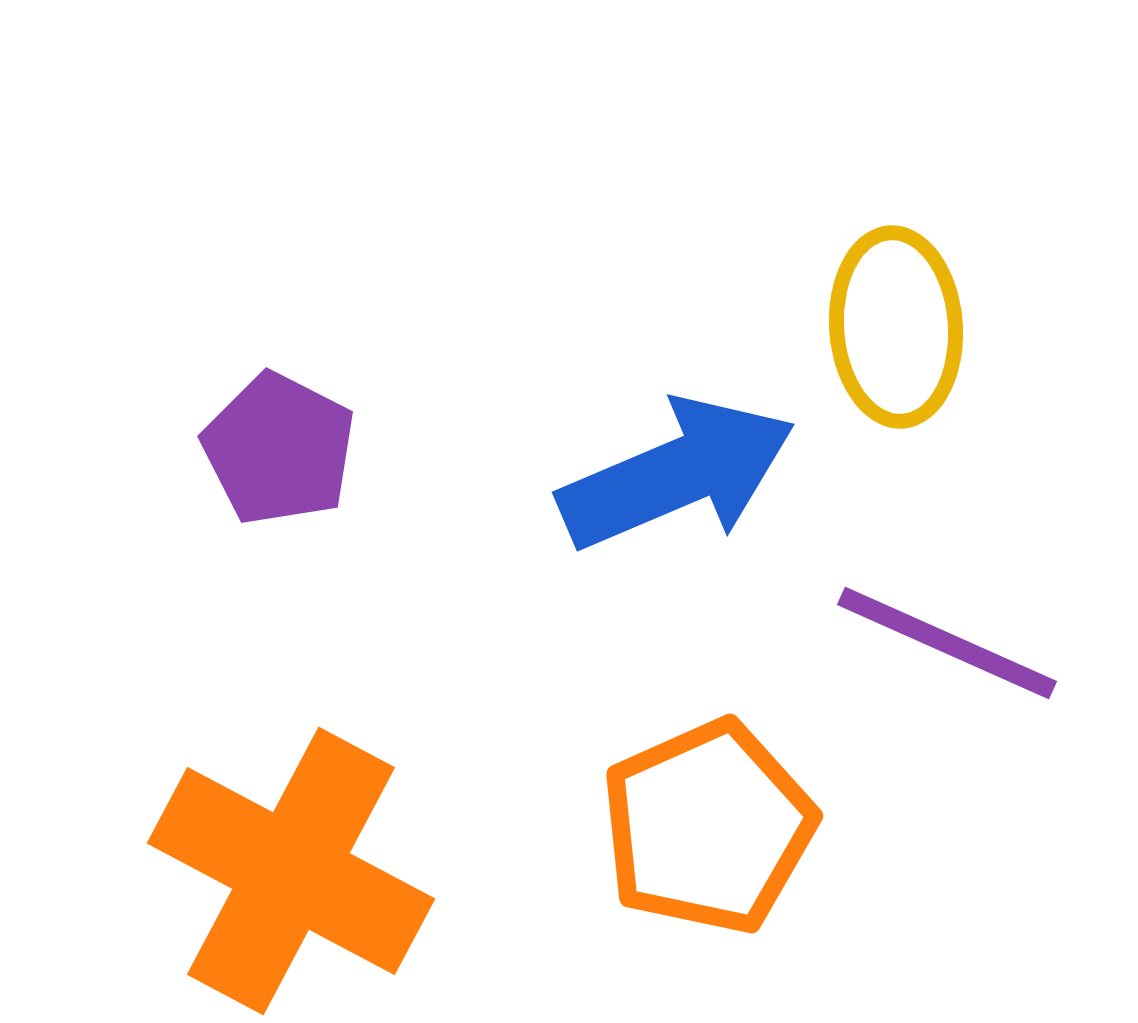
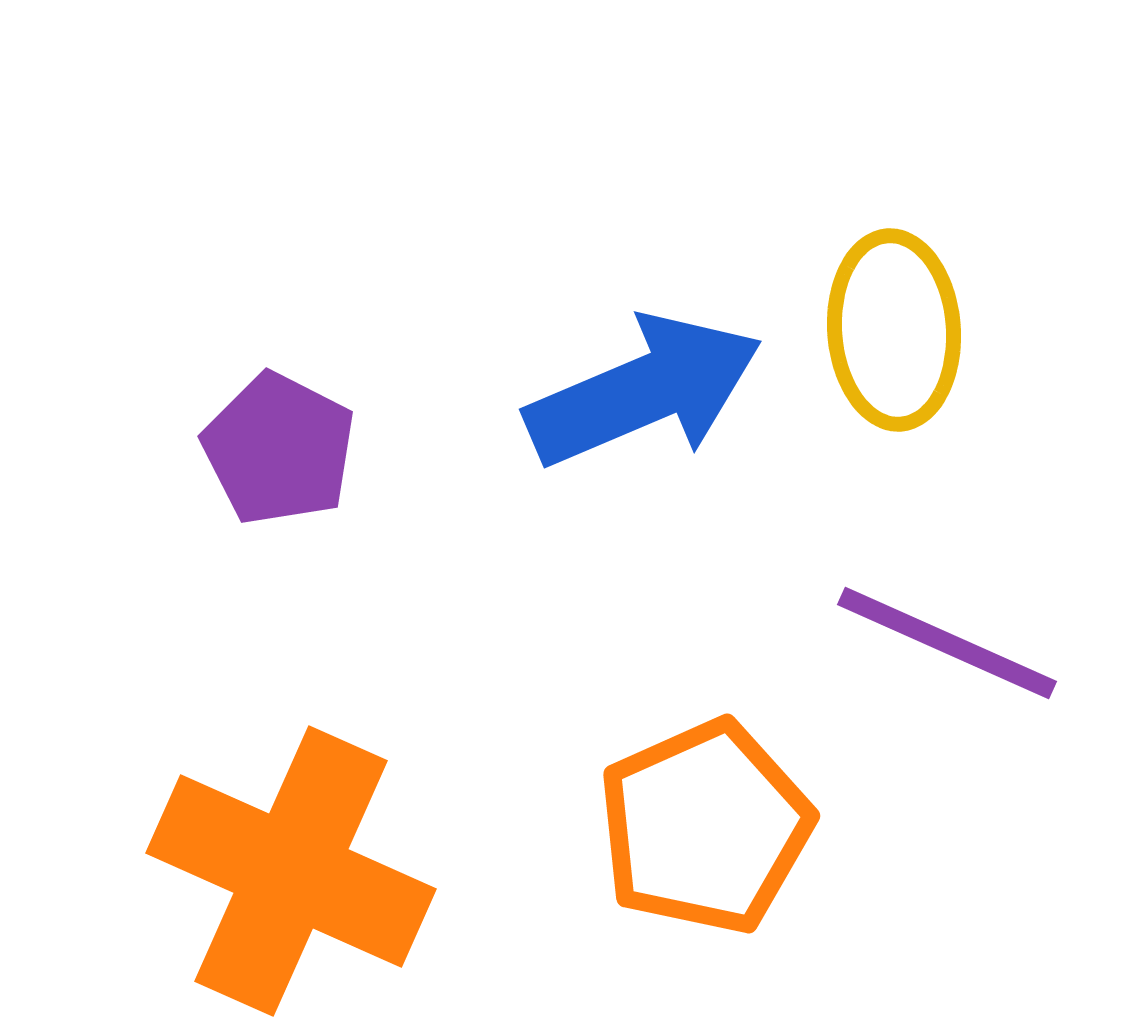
yellow ellipse: moved 2 px left, 3 px down
blue arrow: moved 33 px left, 83 px up
orange pentagon: moved 3 px left
orange cross: rotated 4 degrees counterclockwise
